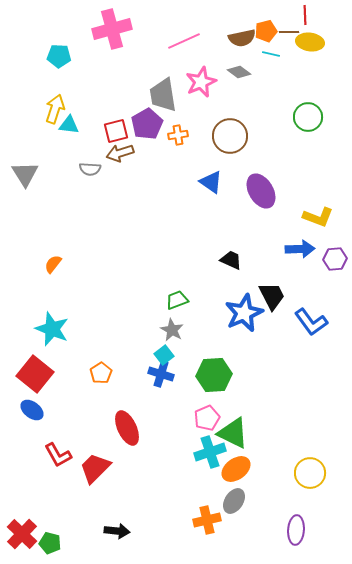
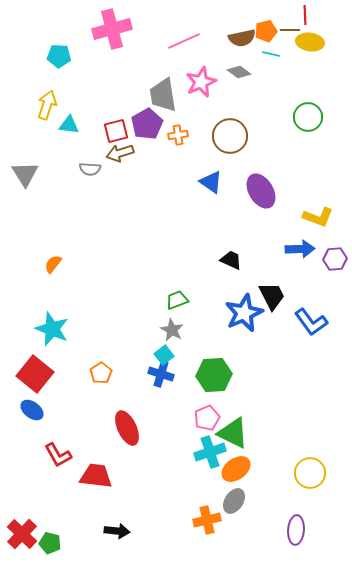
brown line at (289, 32): moved 1 px right, 2 px up
yellow arrow at (55, 109): moved 8 px left, 4 px up
red trapezoid at (95, 468): moved 1 px right, 8 px down; rotated 52 degrees clockwise
